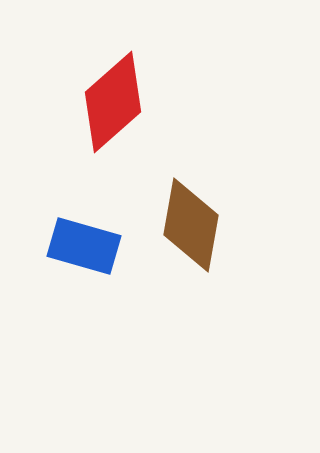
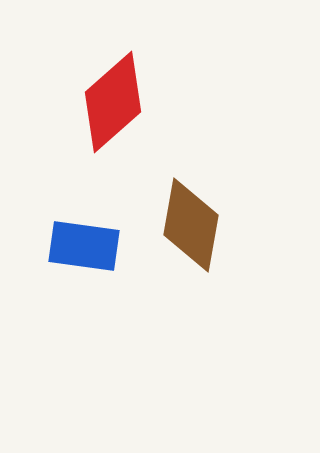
blue rectangle: rotated 8 degrees counterclockwise
